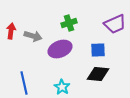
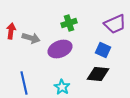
gray arrow: moved 2 px left, 2 px down
blue square: moved 5 px right; rotated 28 degrees clockwise
